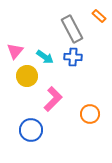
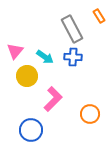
orange rectangle: rotated 16 degrees clockwise
